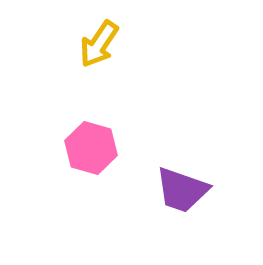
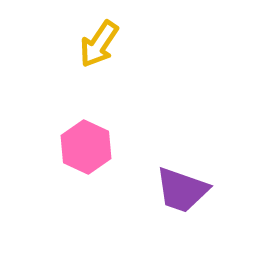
pink hexagon: moved 5 px left, 1 px up; rotated 9 degrees clockwise
